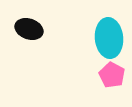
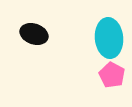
black ellipse: moved 5 px right, 5 px down
